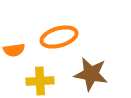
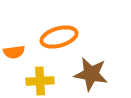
orange semicircle: moved 2 px down
